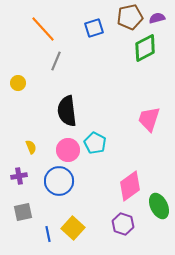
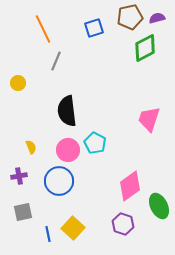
orange line: rotated 16 degrees clockwise
